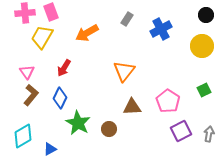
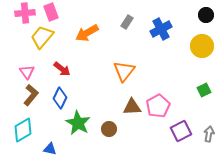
gray rectangle: moved 3 px down
yellow trapezoid: rotated 10 degrees clockwise
red arrow: moved 2 px left, 1 px down; rotated 84 degrees counterclockwise
pink pentagon: moved 10 px left, 5 px down; rotated 10 degrees clockwise
cyan diamond: moved 6 px up
blue triangle: rotated 40 degrees clockwise
